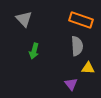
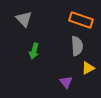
yellow triangle: rotated 32 degrees counterclockwise
purple triangle: moved 5 px left, 2 px up
